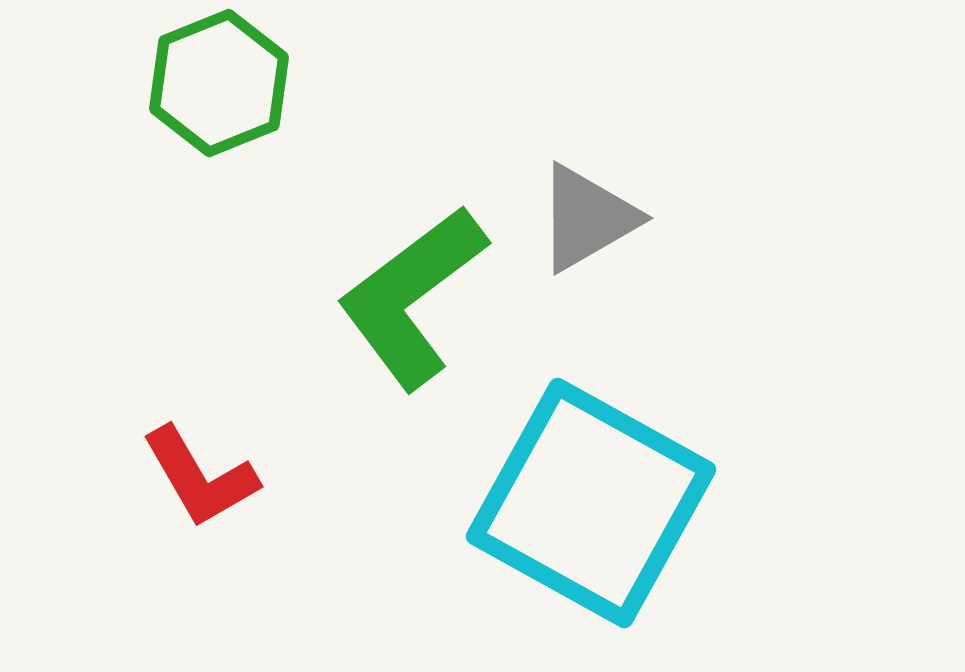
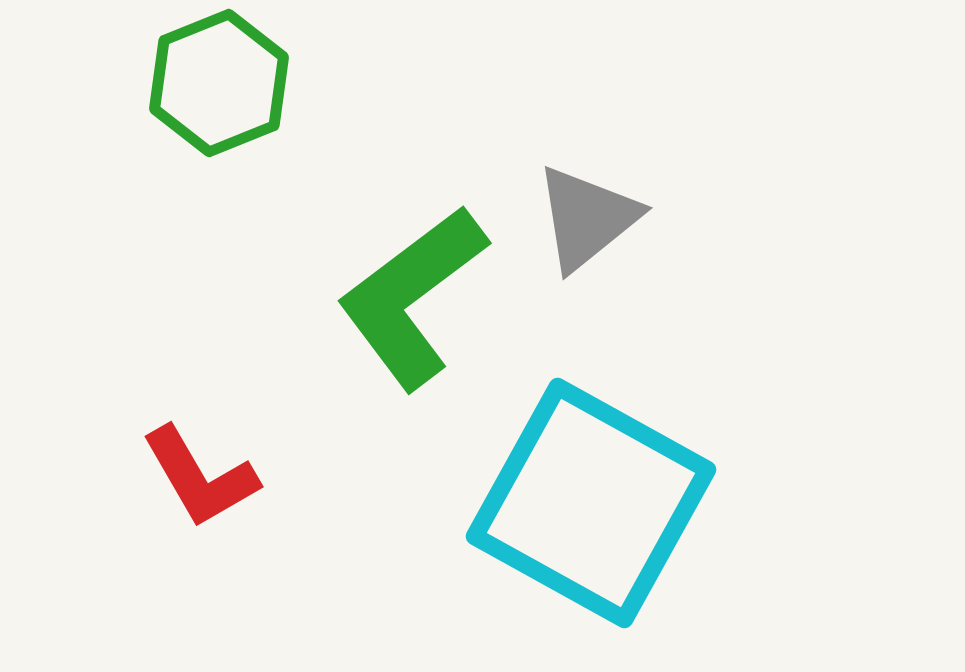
gray triangle: rotated 9 degrees counterclockwise
